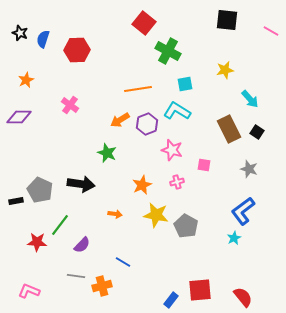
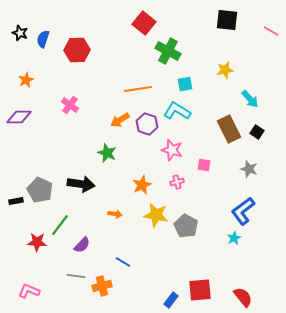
purple hexagon at (147, 124): rotated 20 degrees counterclockwise
